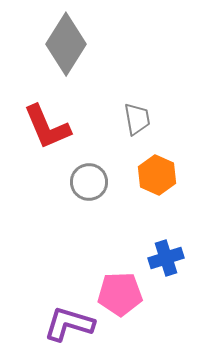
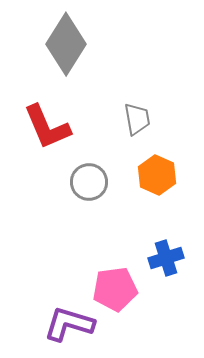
pink pentagon: moved 5 px left, 5 px up; rotated 6 degrees counterclockwise
